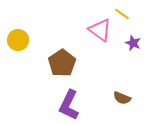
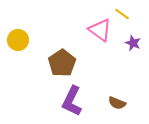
brown semicircle: moved 5 px left, 5 px down
purple L-shape: moved 3 px right, 4 px up
